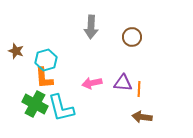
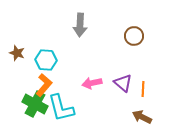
gray arrow: moved 11 px left, 2 px up
brown circle: moved 2 px right, 1 px up
brown star: moved 1 px right, 2 px down
cyan hexagon: rotated 20 degrees clockwise
orange L-shape: moved 7 px down; rotated 135 degrees counterclockwise
purple triangle: rotated 36 degrees clockwise
orange line: moved 4 px right
brown arrow: rotated 18 degrees clockwise
